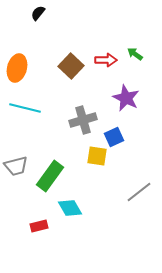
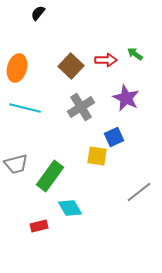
gray cross: moved 2 px left, 13 px up; rotated 16 degrees counterclockwise
gray trapezoid: moved 2 px up
